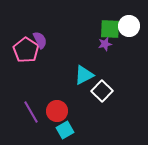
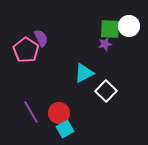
purple semicircle: moved 1 px right, 2 px up
cyan triangle: moved 2 px up
white square: moved 4 px right
red circle: moved 2 px right, 2 px down
cyan square: moved 1 px up
